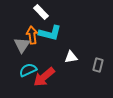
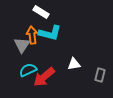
white rectangle: rotated 14 degrees counterclockwise
white triangle: moved 3 px right, 7 px down
gray rectangle: moved 2 px right, 10 px down
